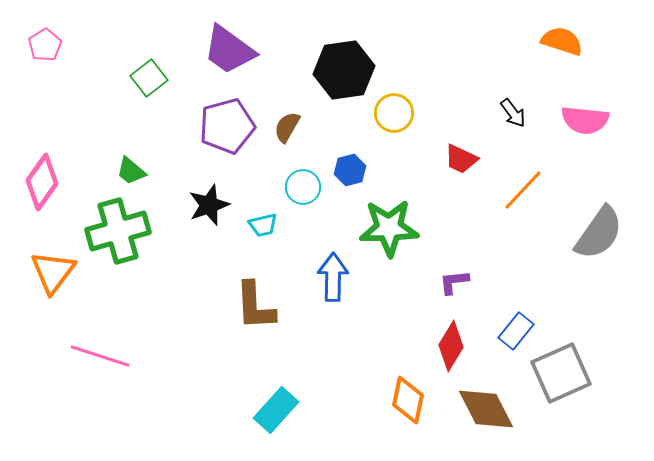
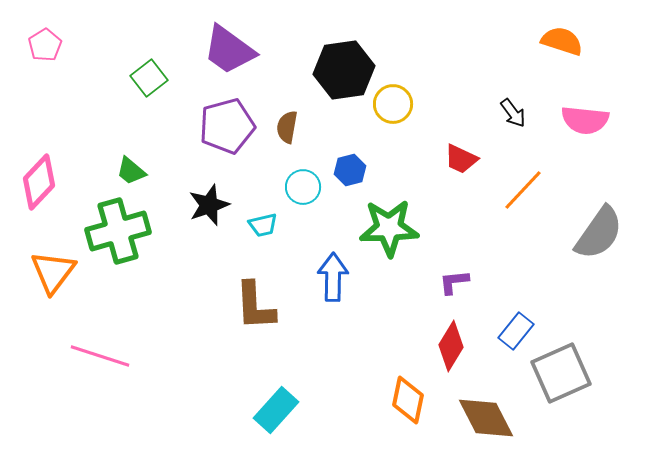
yellow circle: moved 1 px left, 9 px up
brown semicircle: rotated 20 degrees counterclockwise
pink diamond: moved 3 px left; rotated 8 degrees clockwise
brown diamond: moved 9 px down
